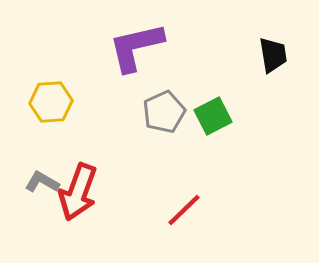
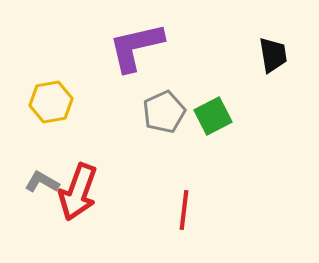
yellow hexagon: rotated 6 degrees counterclockwise
red line: rotated 39 degrees counterclockwise
